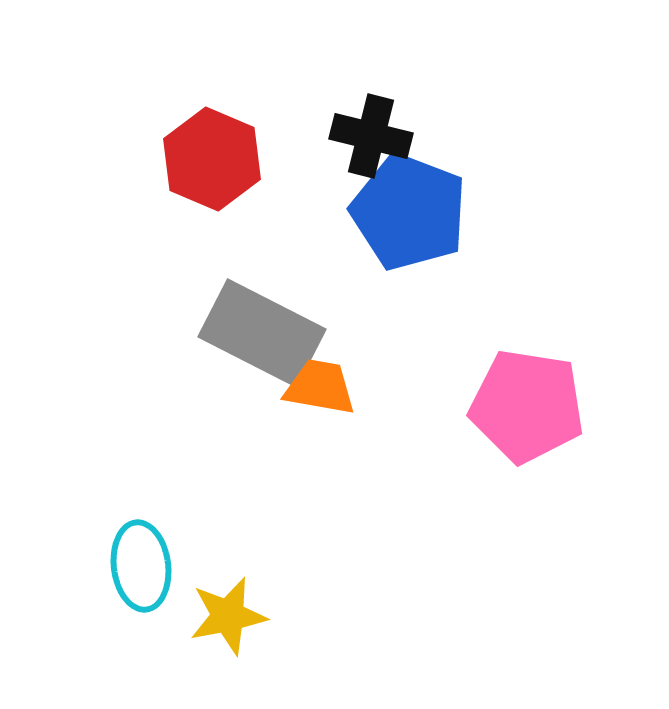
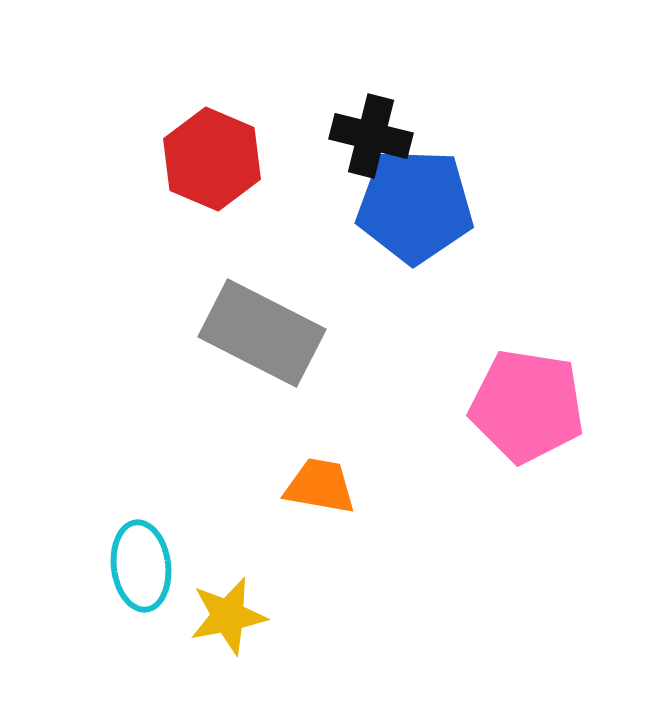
blue pentagon: moved 6 px right, 6 px up; rotated 19 degrees counterclockwise
orange trapezoid: moved 99 px down
